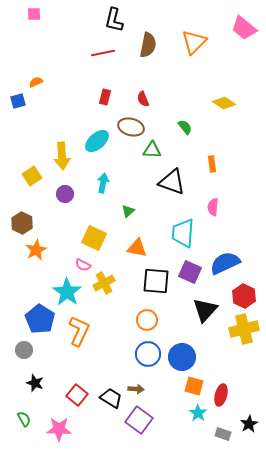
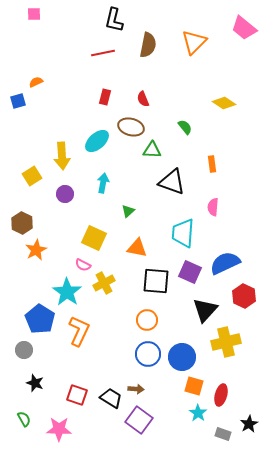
yellow cross at (244, 329): moved 18 px left, 13 px down
red square at (77, 395): rotated 20 degrees counterclockwise
